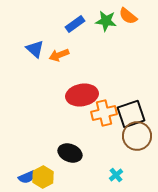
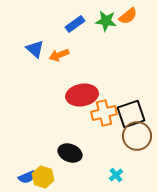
orange semicircle: rotated 78 degrees counterclockwise
yellow hexagon: rotated 15 degrees counterclockwise
